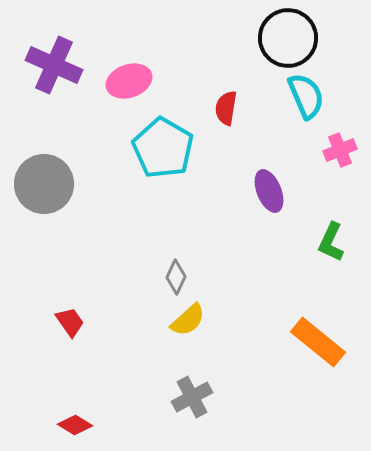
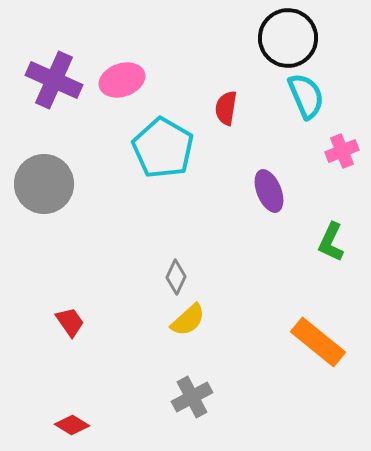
purple cross: moved 15 px down
pink ellipse: moved 7 px left, 1 px up
pink cross: moved 2 px right, 1 px down
red diamond: moved 3 px left
